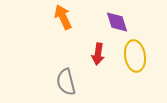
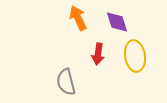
orange arrow: moved 15 px right, 1 px down
